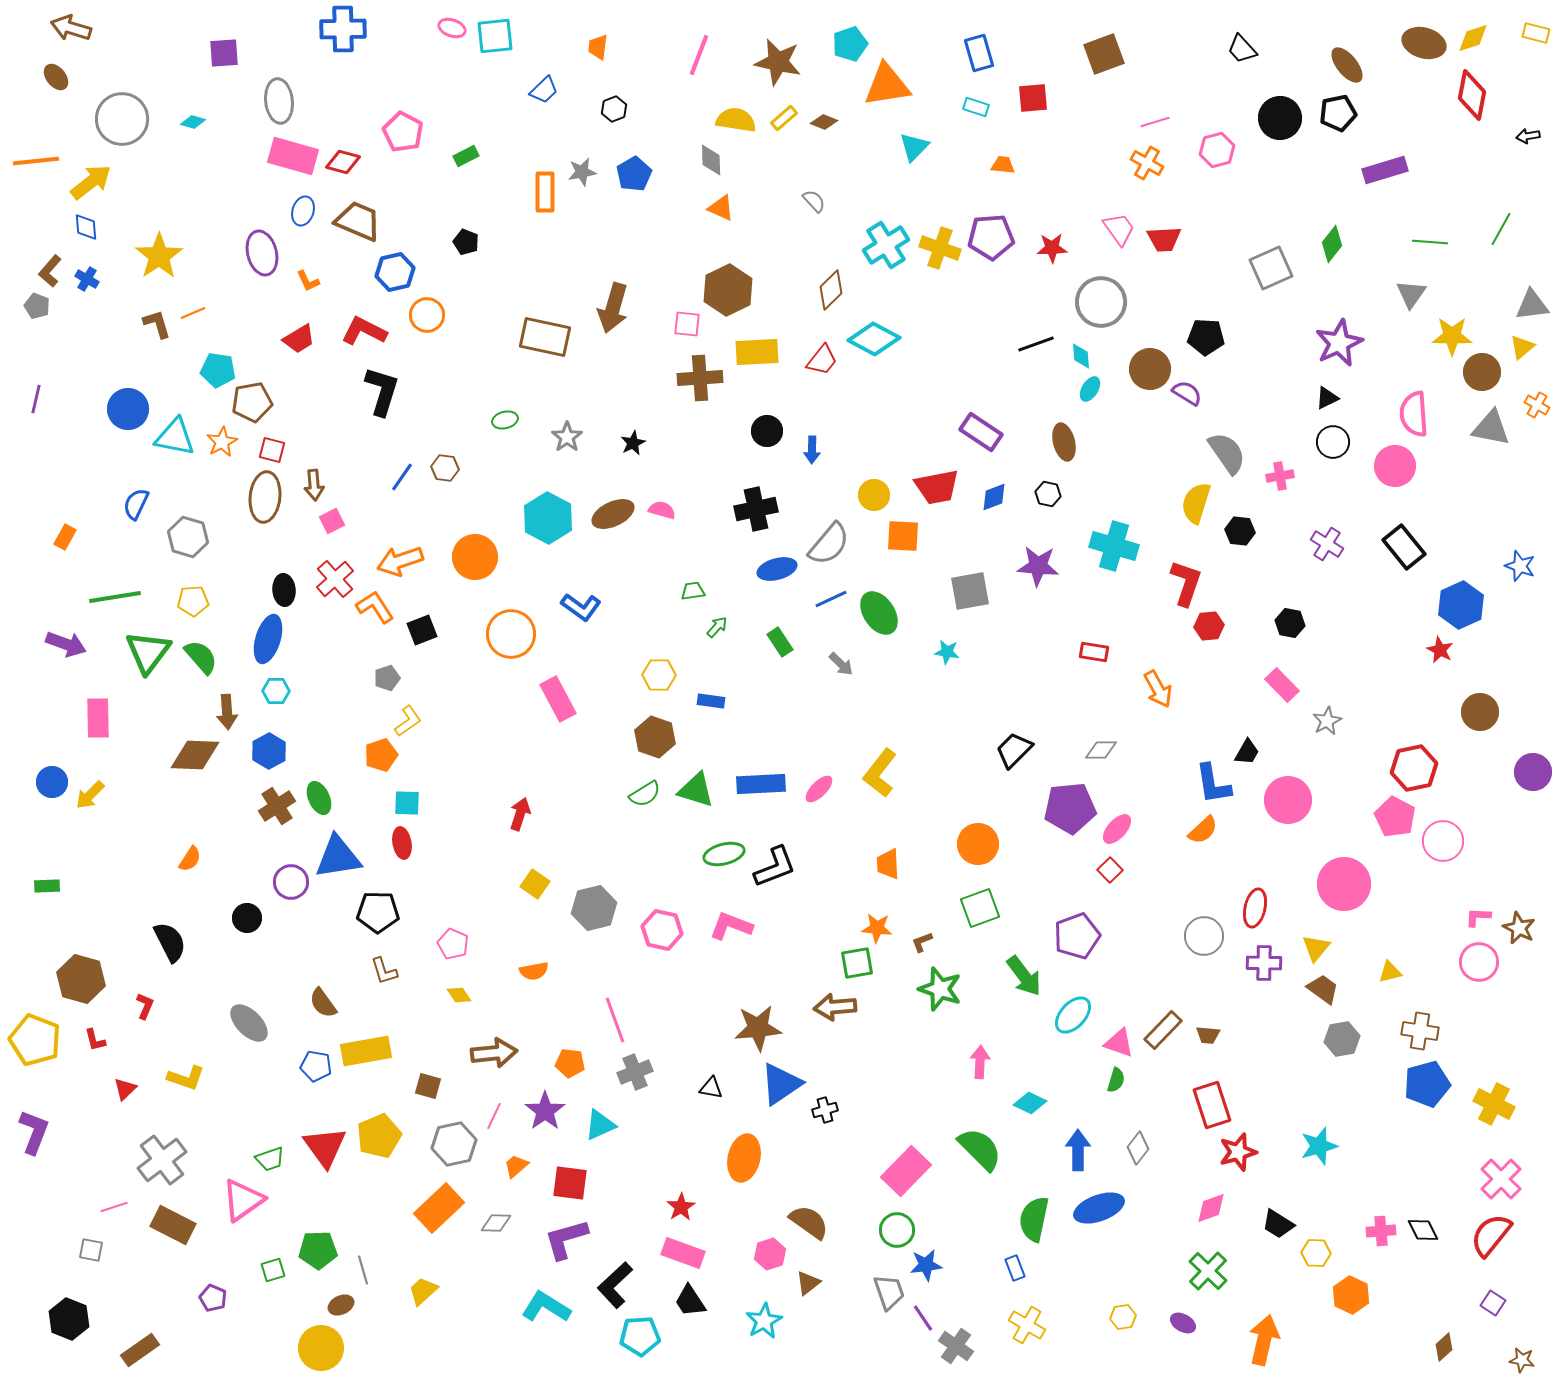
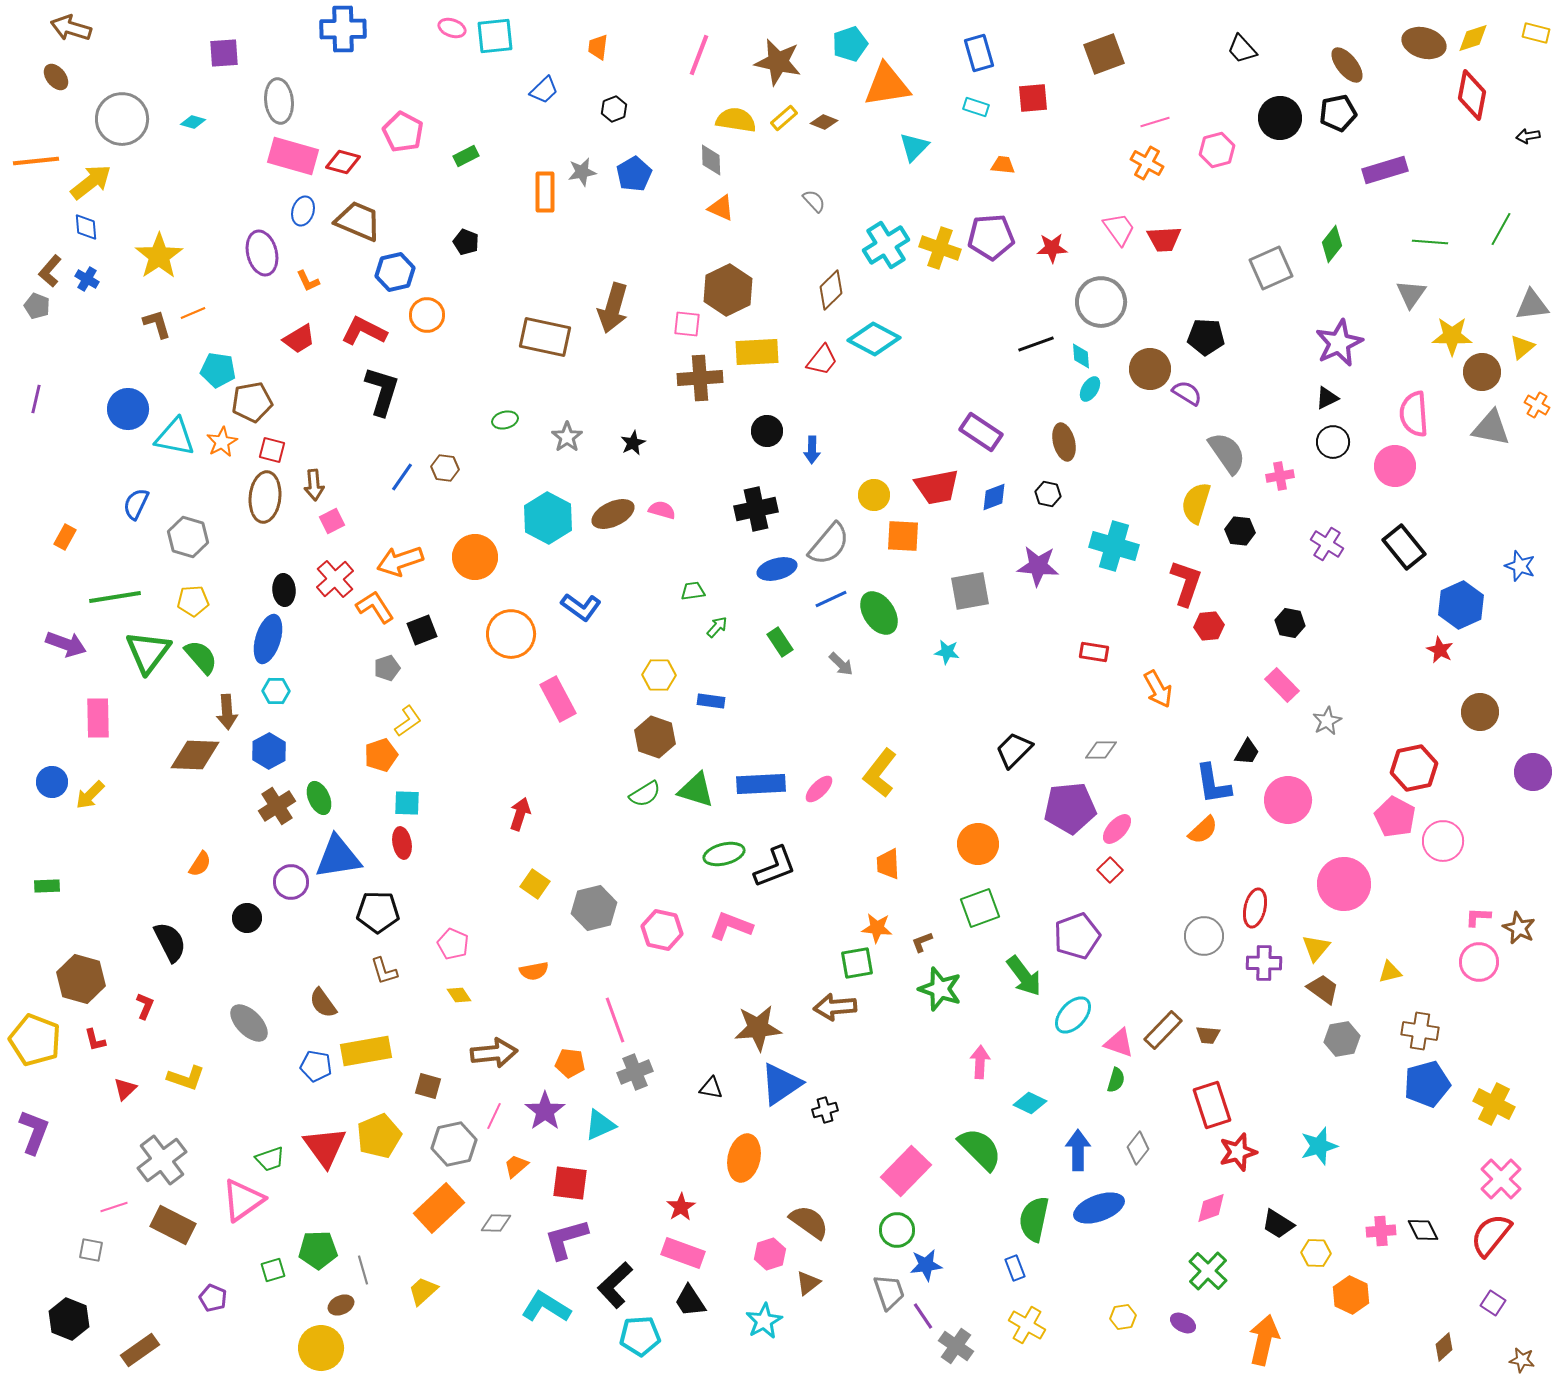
gray pentagon at (387, 678): moved 10 px up
orange semicircle at (190, 859): moved 10 px right, 5 px down
purple line at (923, 1318): moved 2 px up
